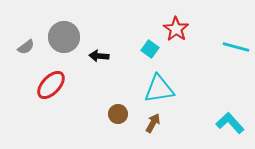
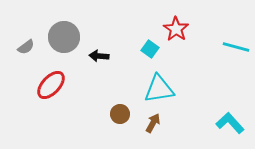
brown circle: moved 2 px right
